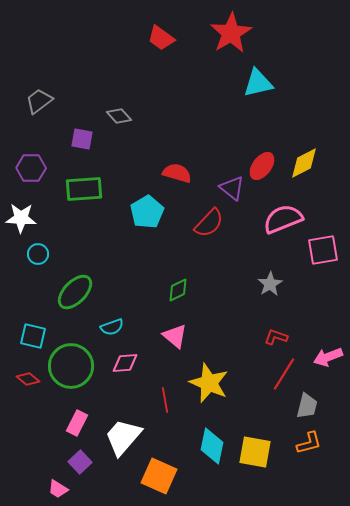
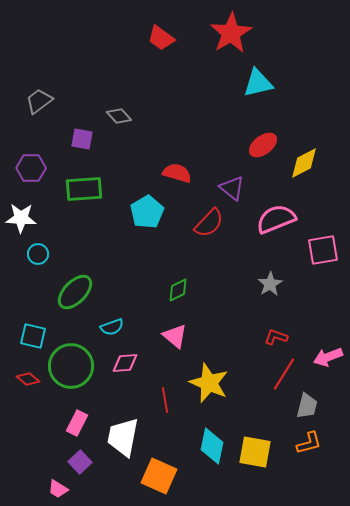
red ellipse at (262, 166): moved 1 px right, 21 px up; rotated 16 degrees clockwise
pink semicircle at (283, 219): moved 7 px left
white trapezoid at (123, 437): rotated 30 degrees counterclockwise
